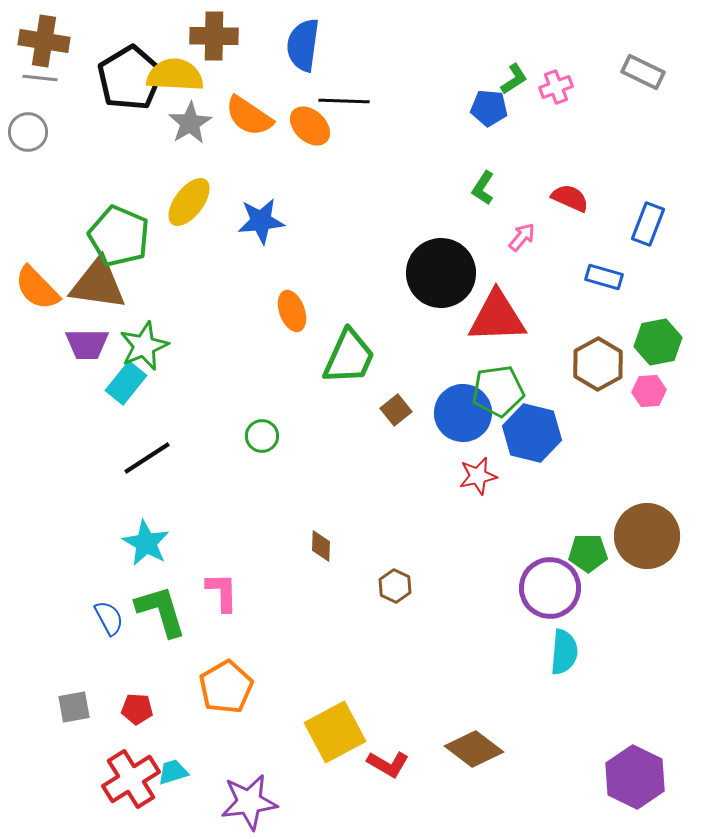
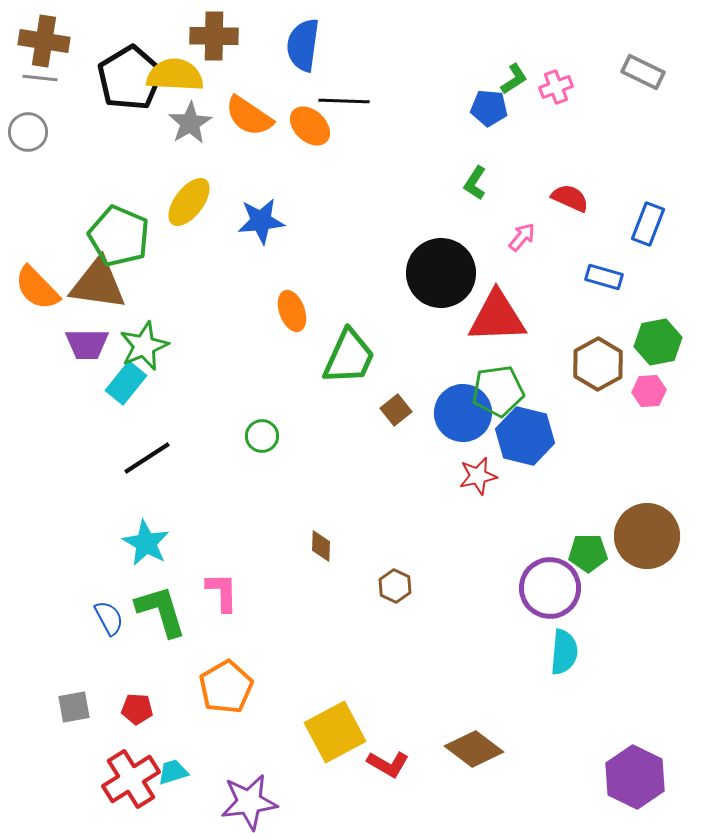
green L-shape at (483, 188): moved 8 px left, 5 px up
blue hexagon at (532, 433): moved 7 px left, 3 px down
